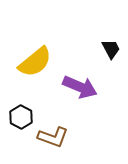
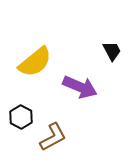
black trapezoid: moved 1 px right, 2 px down
brown L-shape: rotated 48 degrees counterclockwise
